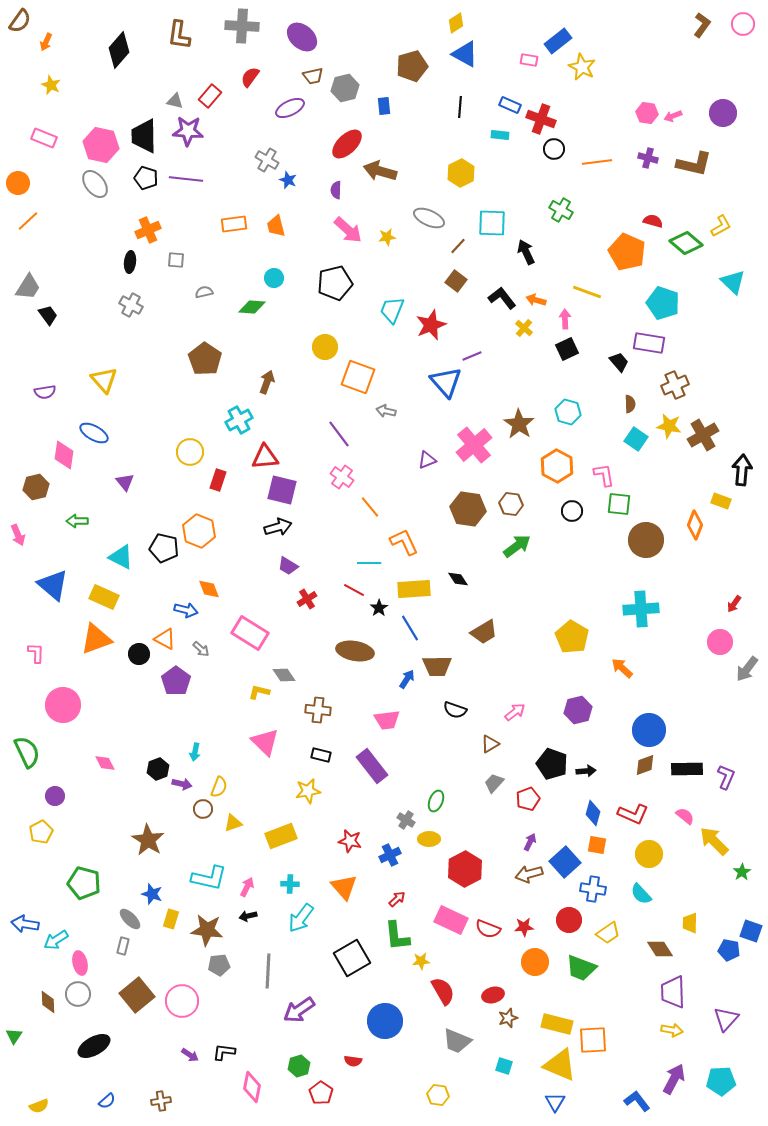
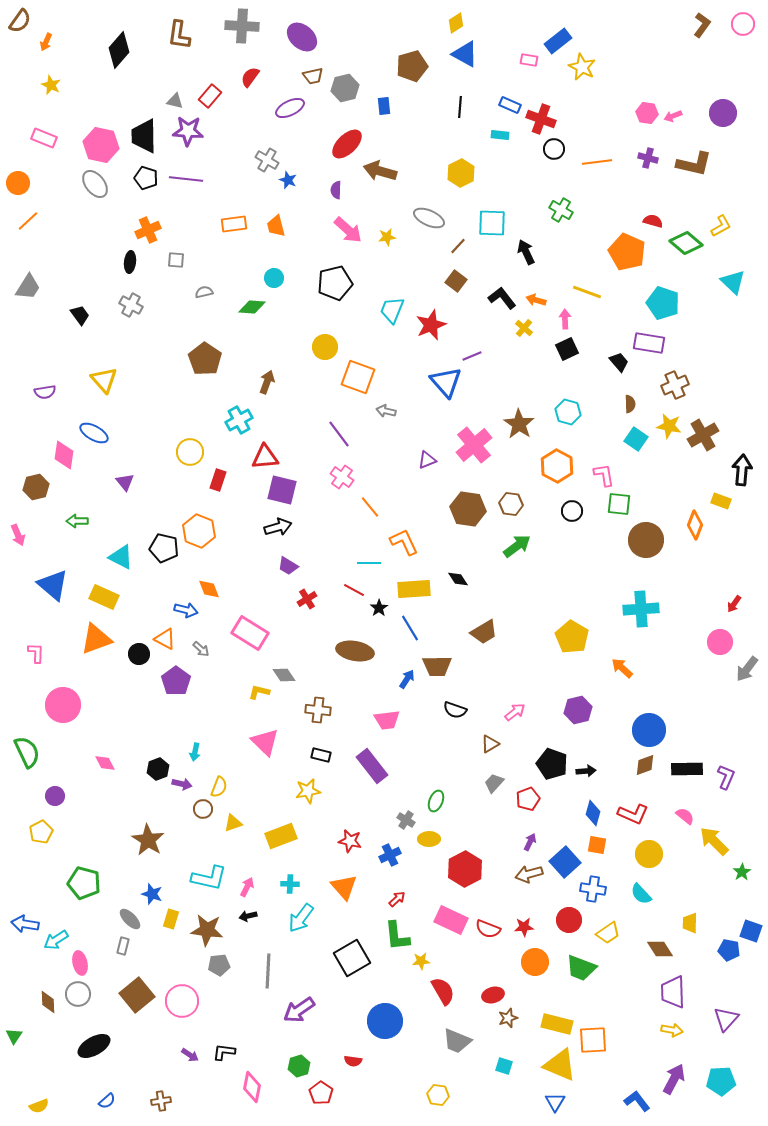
black trapezoid at (48, 315): moved 32 px right
